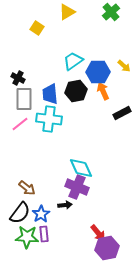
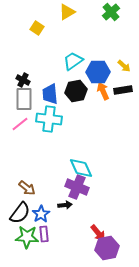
black cross: moved 5 px right, 2 px down
black rectangle: moved 1 px right, 23 px up; rotated 18 degrees clockwise
